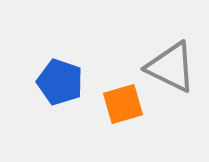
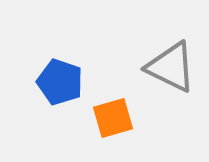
orange square: moved 10 px left, 14 px down
